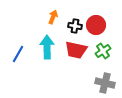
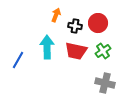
orange arrow: moved 3 px right, 2 px up
red circle: moved 2 px right, 2 px up
red trapezoid: moved 1 px down
blue line: moved 6 px down
